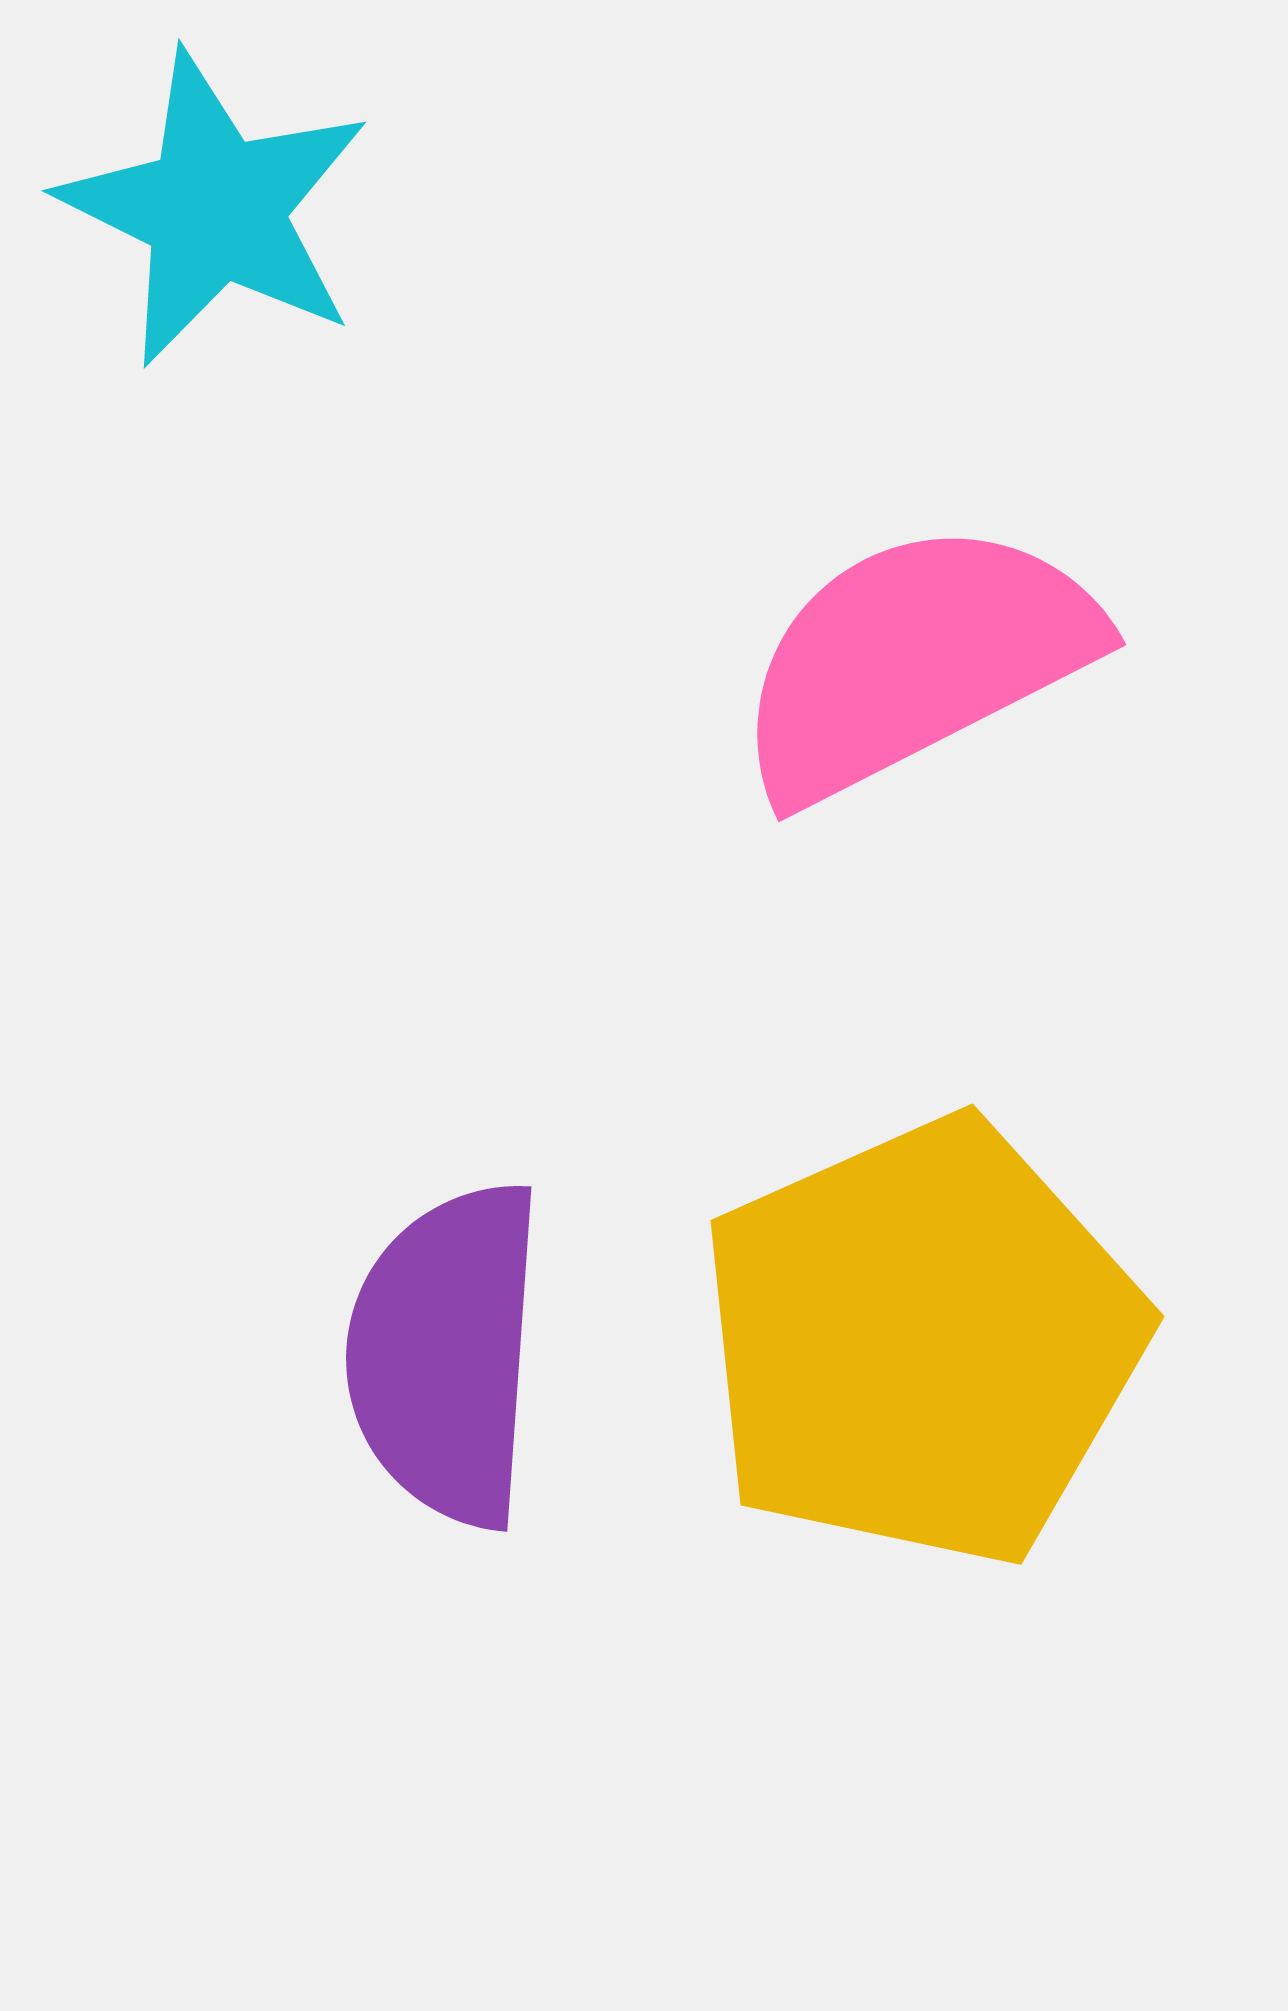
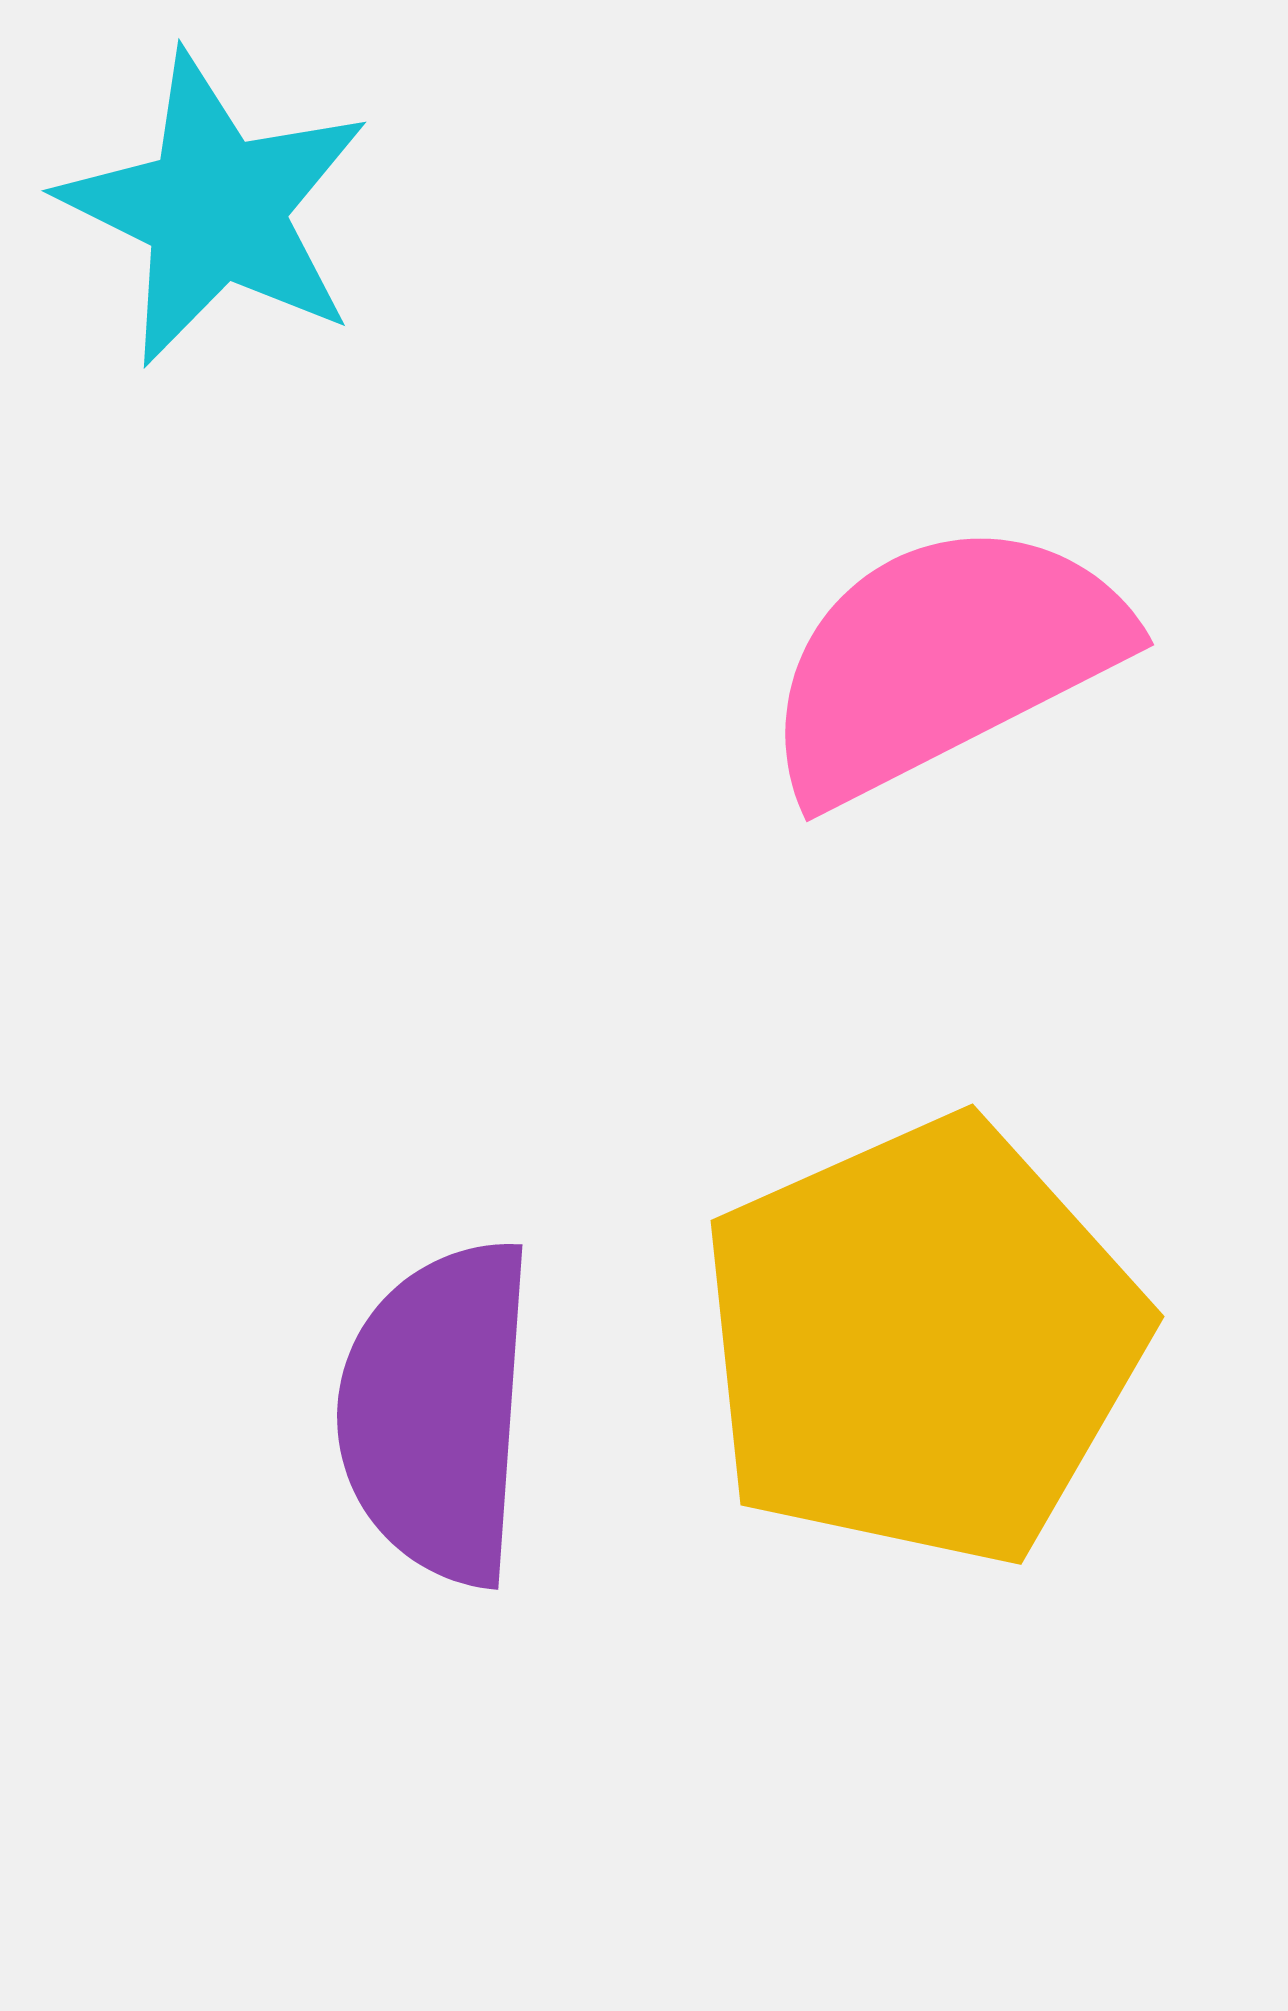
pink semicircle: moved 28 px right
purple semicircle: moved 9 px left, 58 px down
